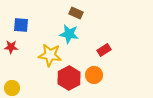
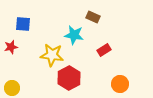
brown rectangle: moved 17 px right, 4 px down
blue square: moved 2 px right, 1 px up
cyan star: moved 5 px right, 1 px down
red star: rotated 16 degrees counterclockwise
yellow star: moved 2 px right
orange circle: moved 26 px right, 9 px down
